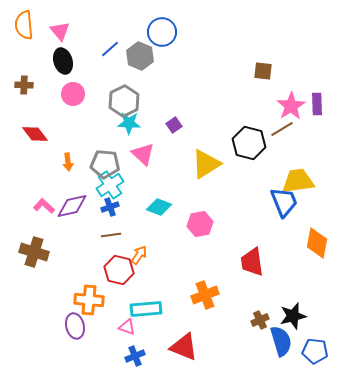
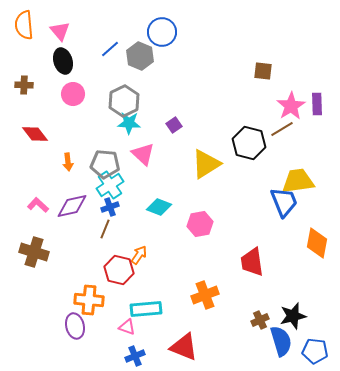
pink L-shape at (44, 206): moved 6 px left, 1 px up
brown line at (111, 235): moved 6 px left, 6 px up; rotated 60 degrees counterclockwise
